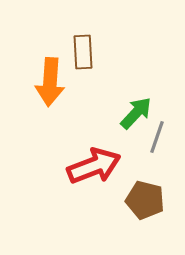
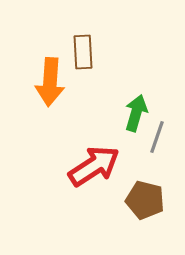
green arrow: rotated 27 degrees counterclockwise
red arrow: rotated 12 degrees counterclockwise
